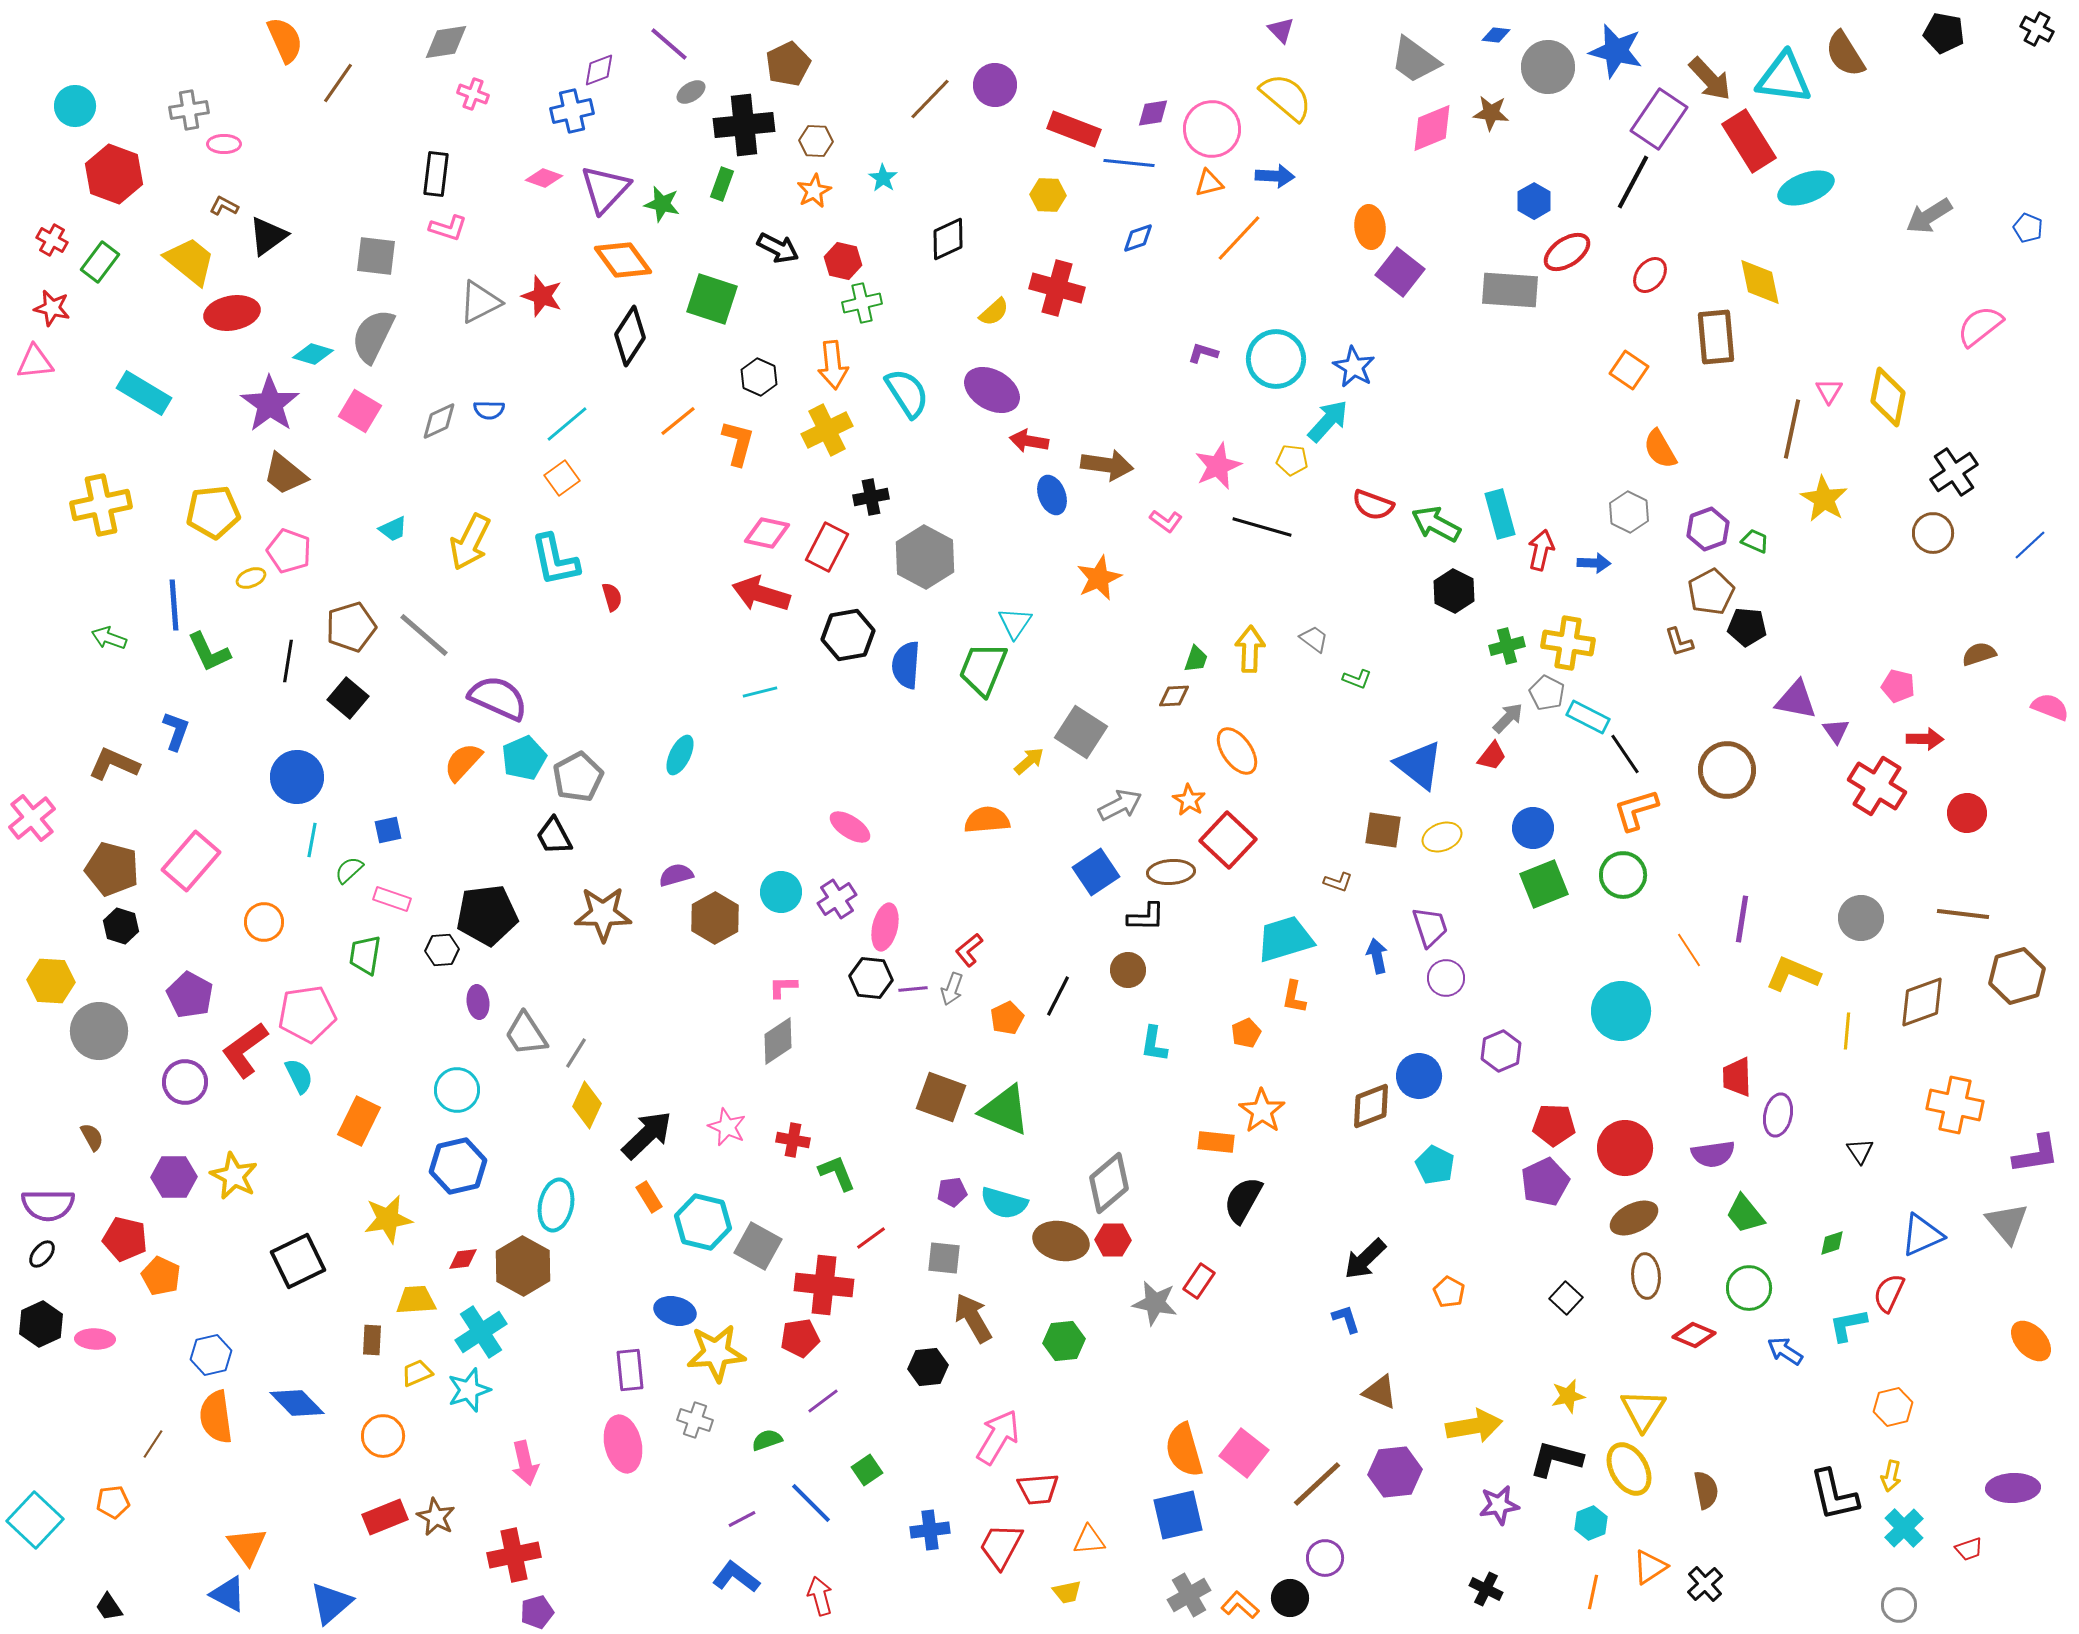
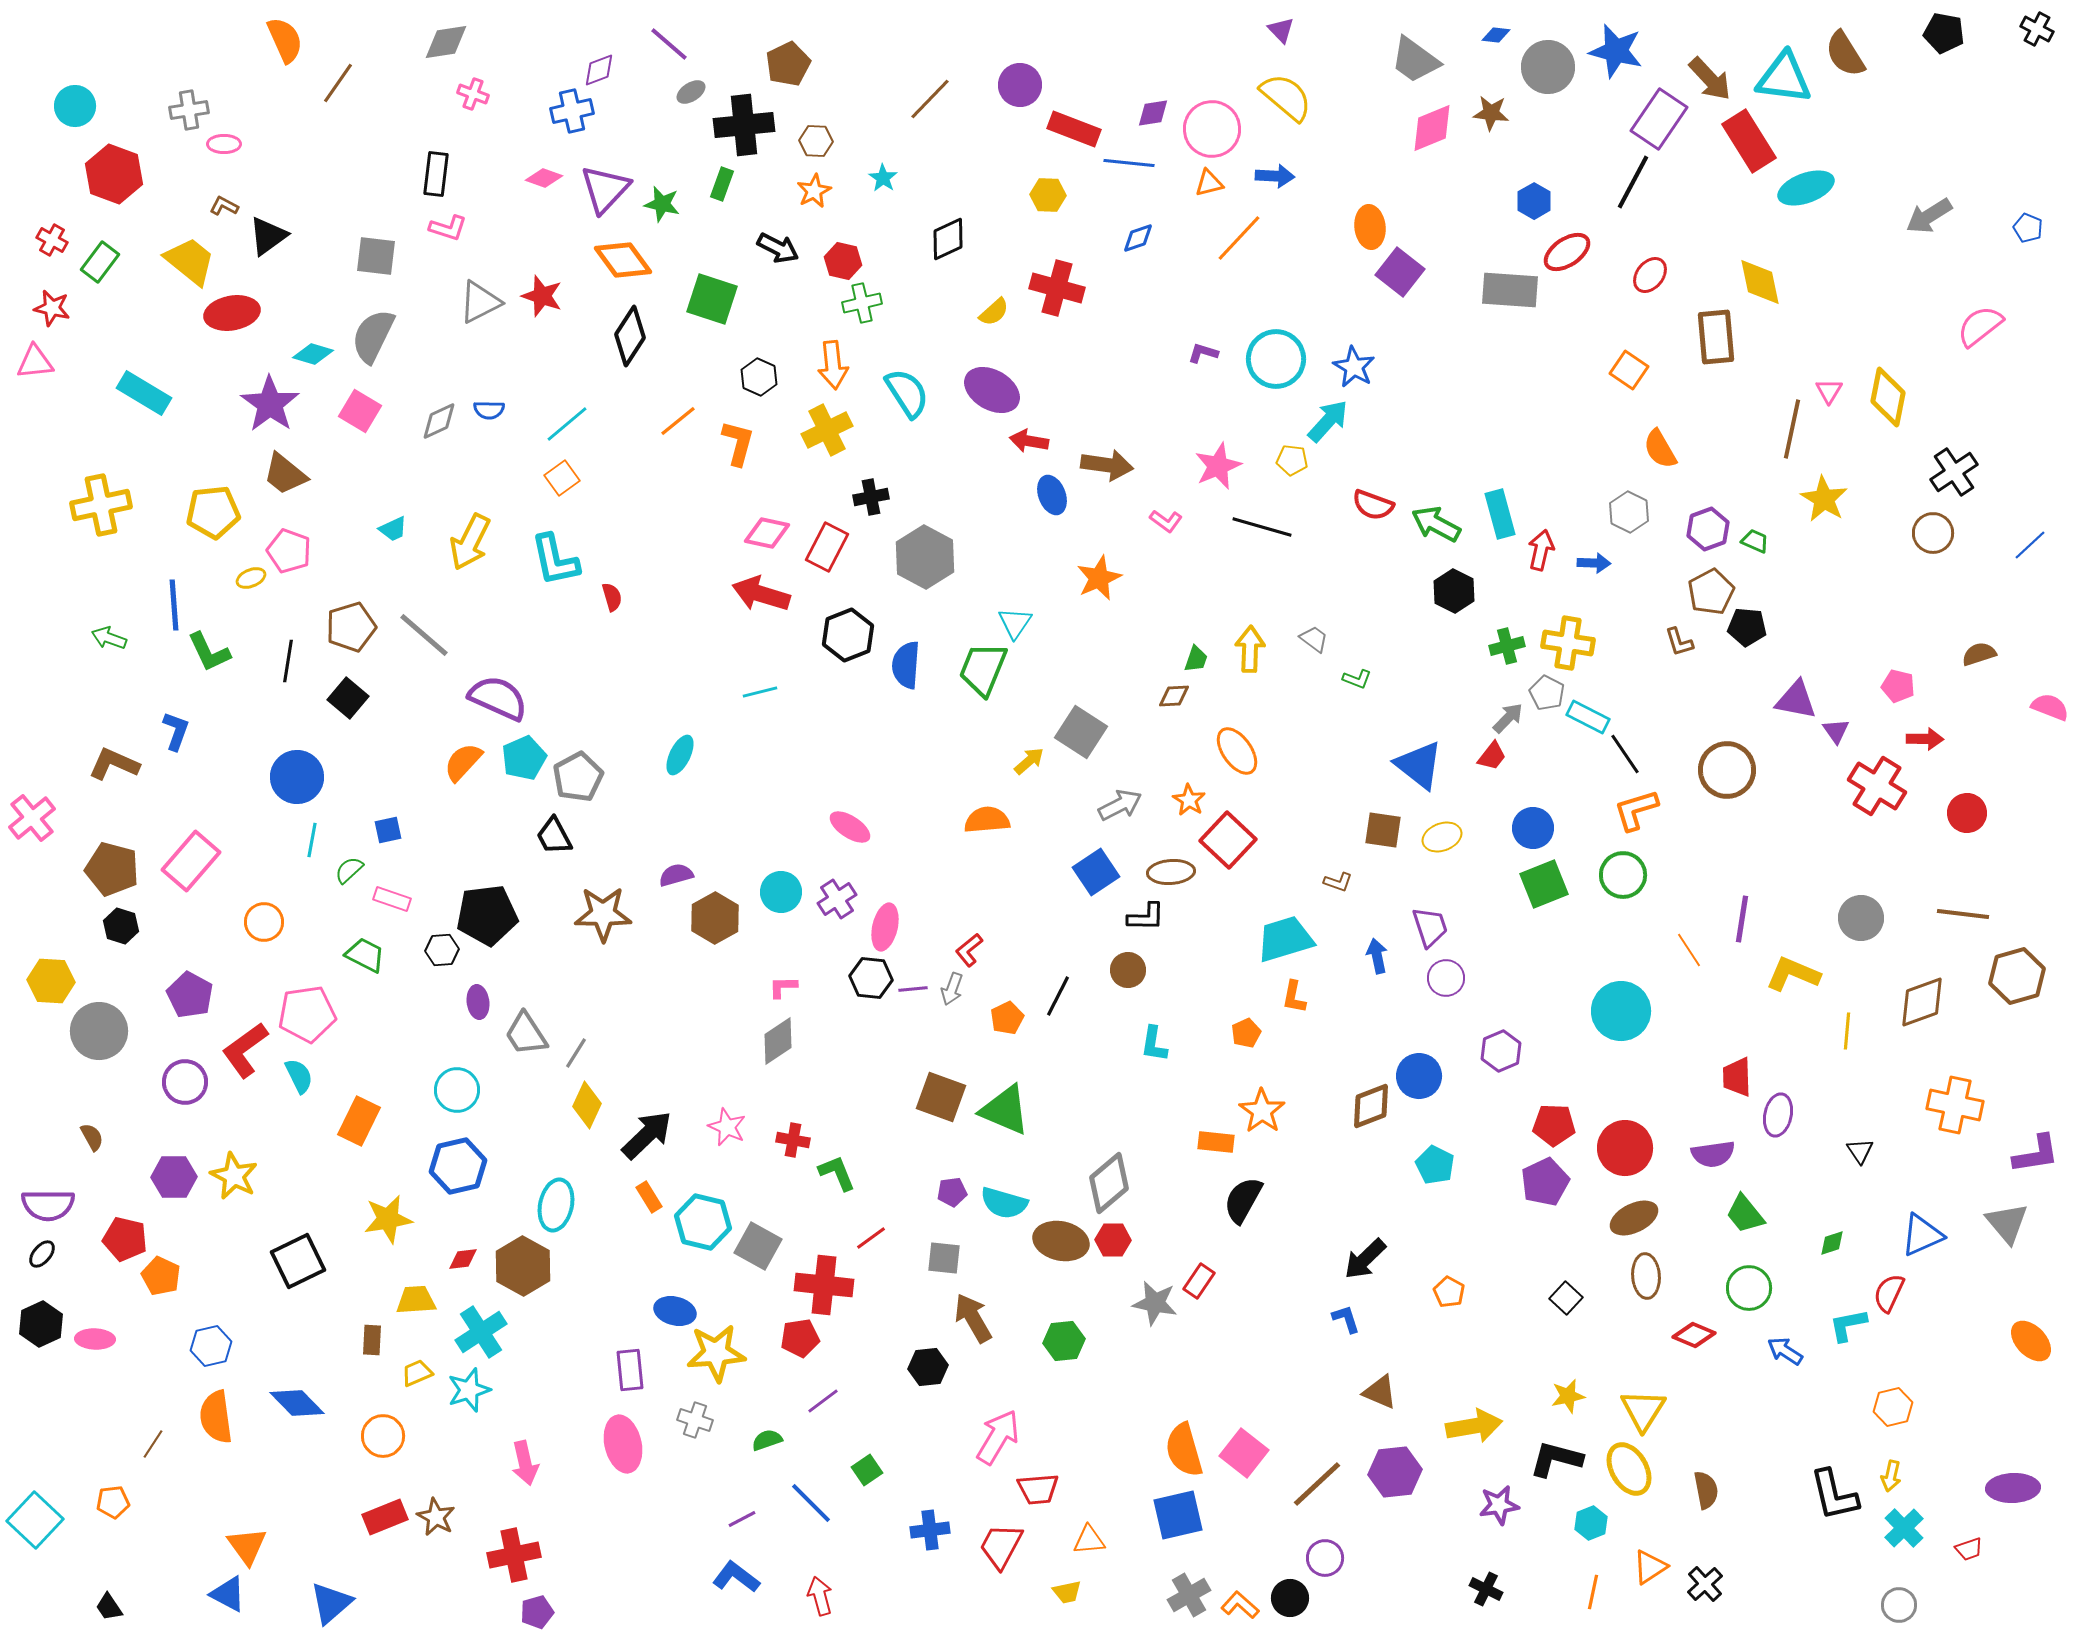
purple circle at (995, 85): moved 25 px right
black hexagon at (848, 635): rotated 12 degrees counterclockwise
green trapezoid at (365, 955): rotated 108 degrees clockwise
blue hexagon at (211, 1355): moved 9 px up
